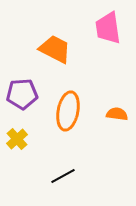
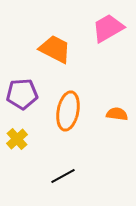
pink trapezoid: rotated 68 degrees clockwise
